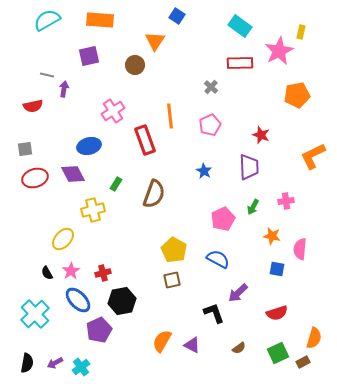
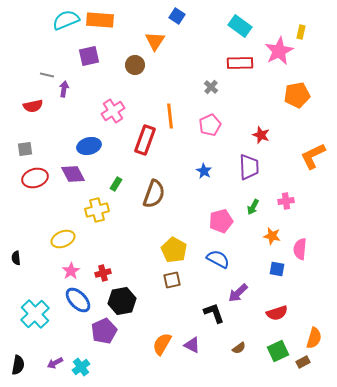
cyan semicircle at (47, 20): moved 19 px right; rotated 8 degrees clockwise
red rectangle at (145, 140): rotated 40 degrees clockwise
yellow cross at (93, 210): moved 4 px right
pink pentagon at (223, 219): moved 2 px left, 2 px down; rotated 10 degrees clockwise
yellow ellipse at (63, 239): rotated 25 degrees clockwise
black semicircle at (47, 273): moved 31 px left, 15 px up; rotated 24 degrees clockwise
purple pentagon at (99, 330): moved 5 px right, 1 px down
orange semicircle at (162, 341): moved 3 px down
green square at (278, 353): moved 2 px up
black semicircle at (27, 363): moved 9 px left, 2 px down
